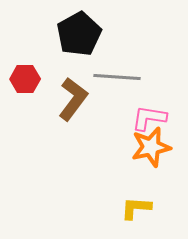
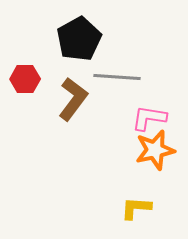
black pentagon: moved 5 px down
orange star: moved 4 px right, 3 px down
